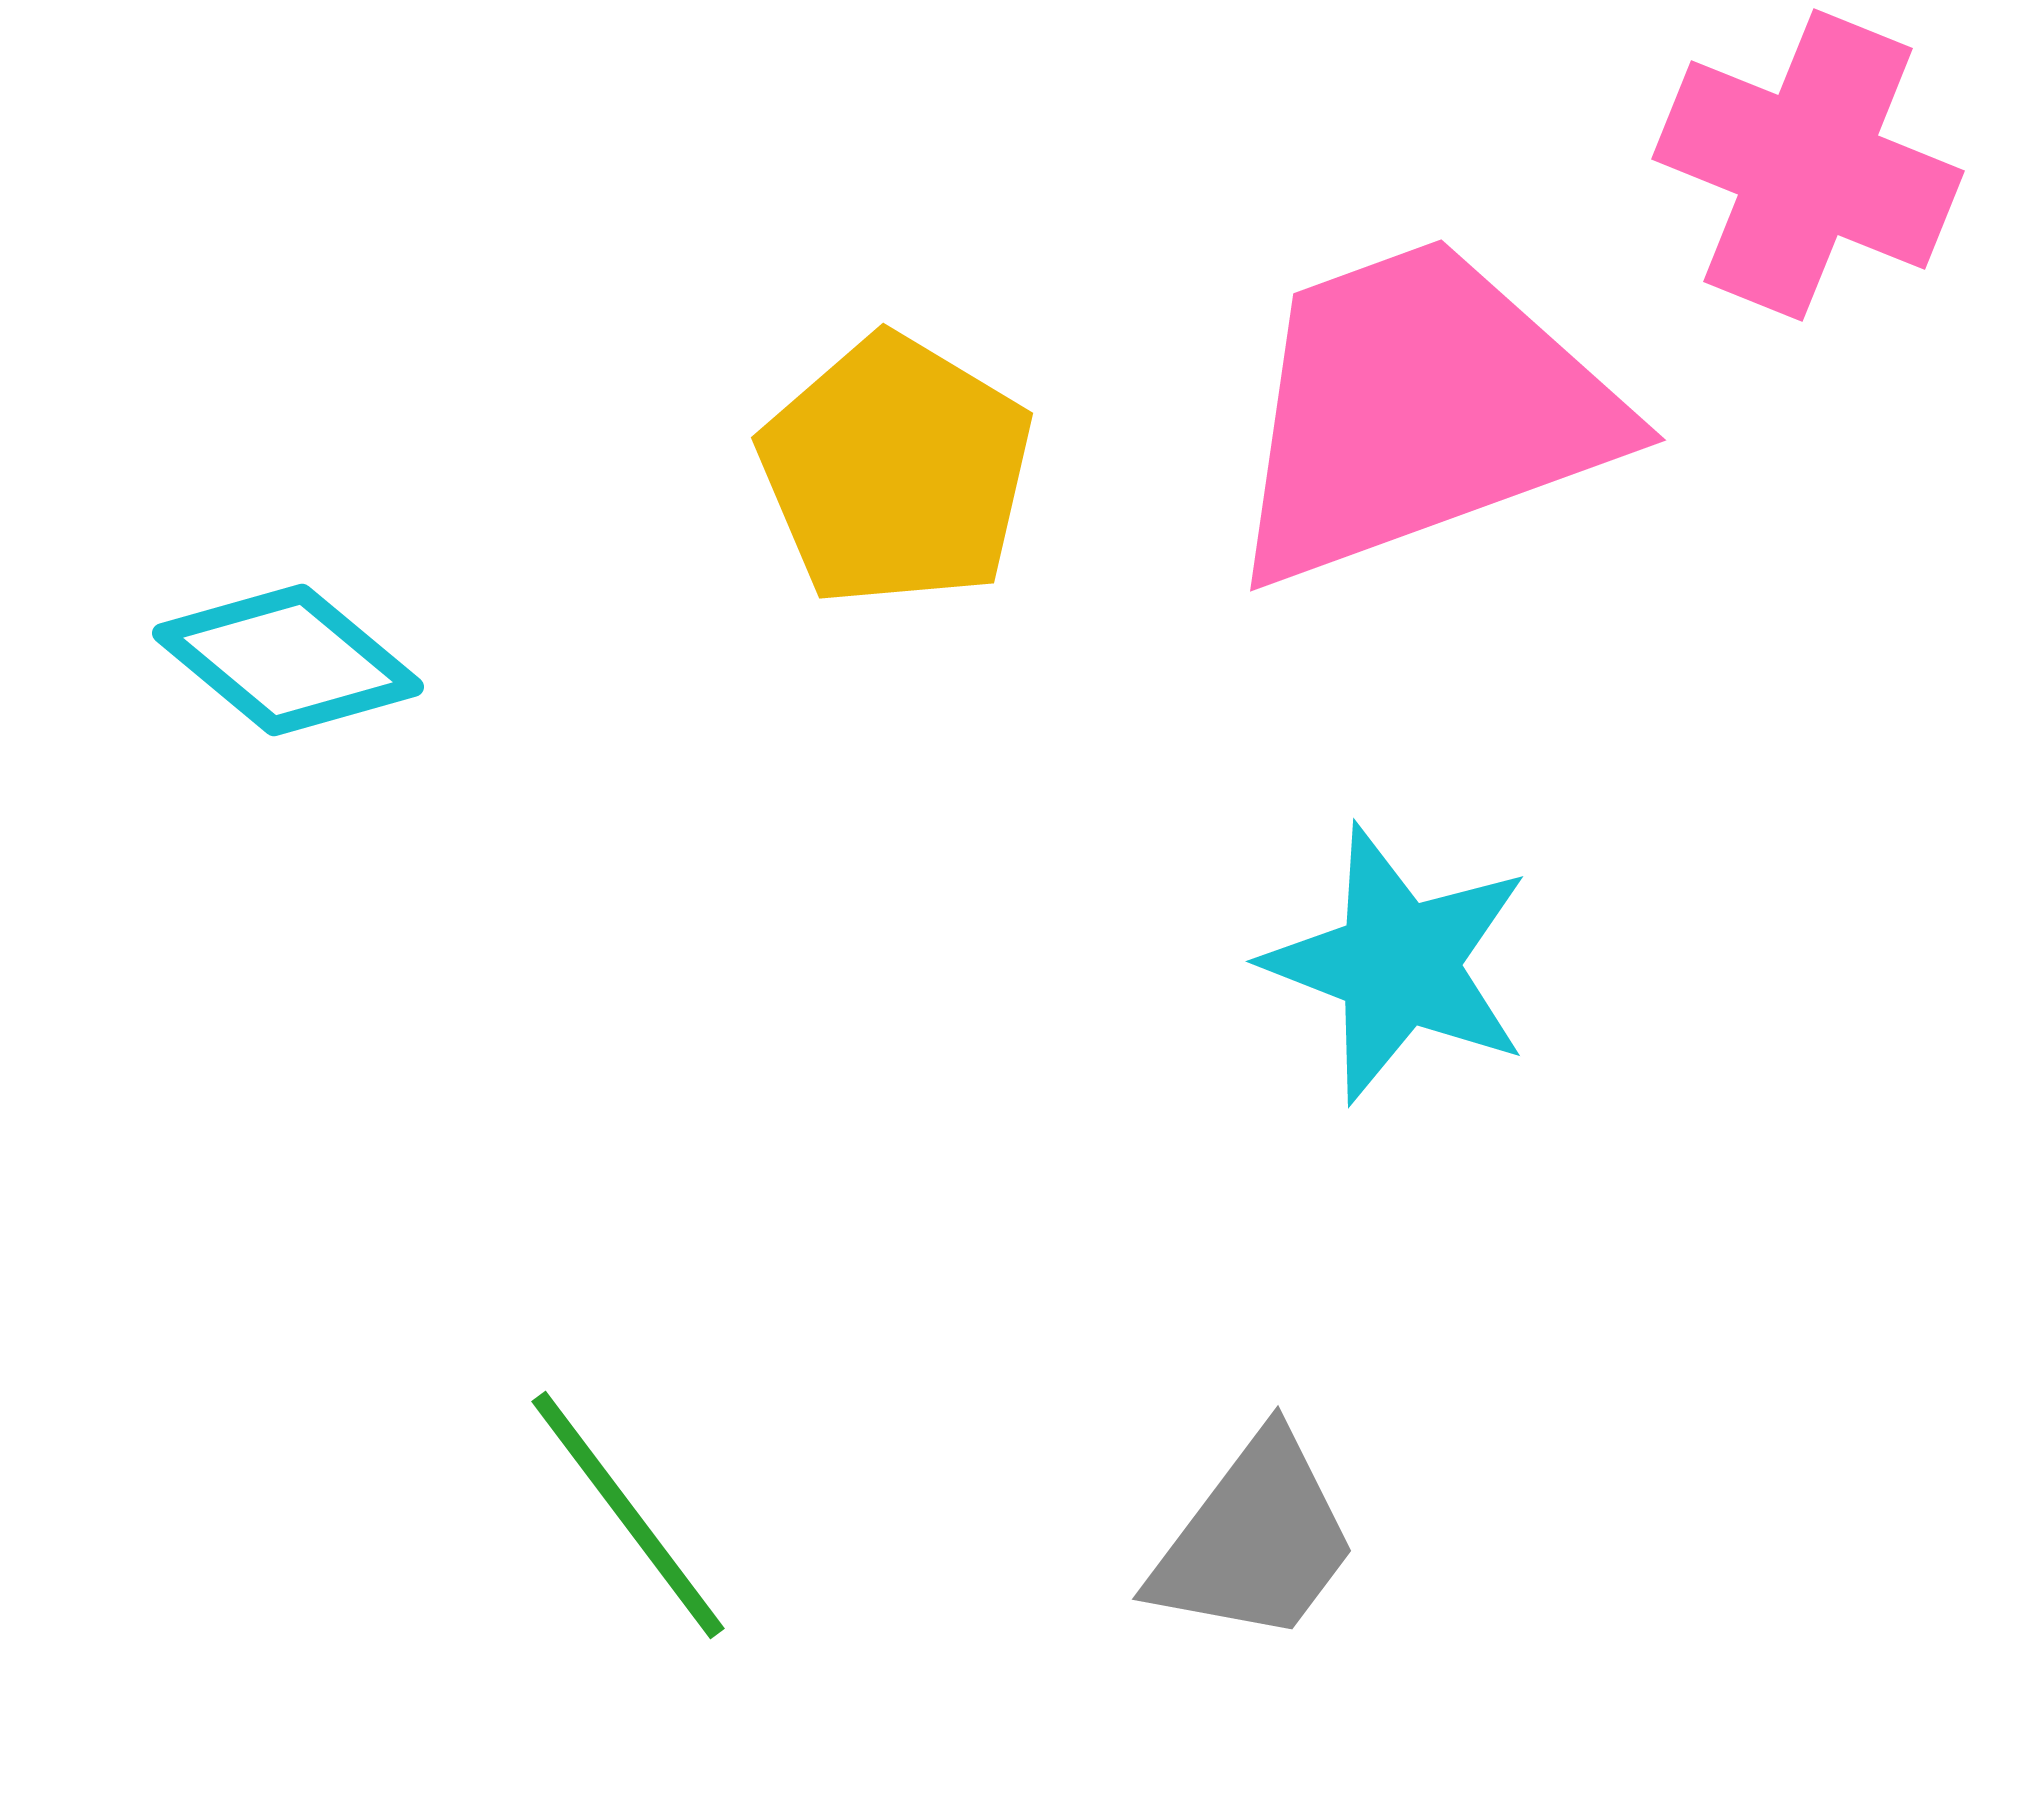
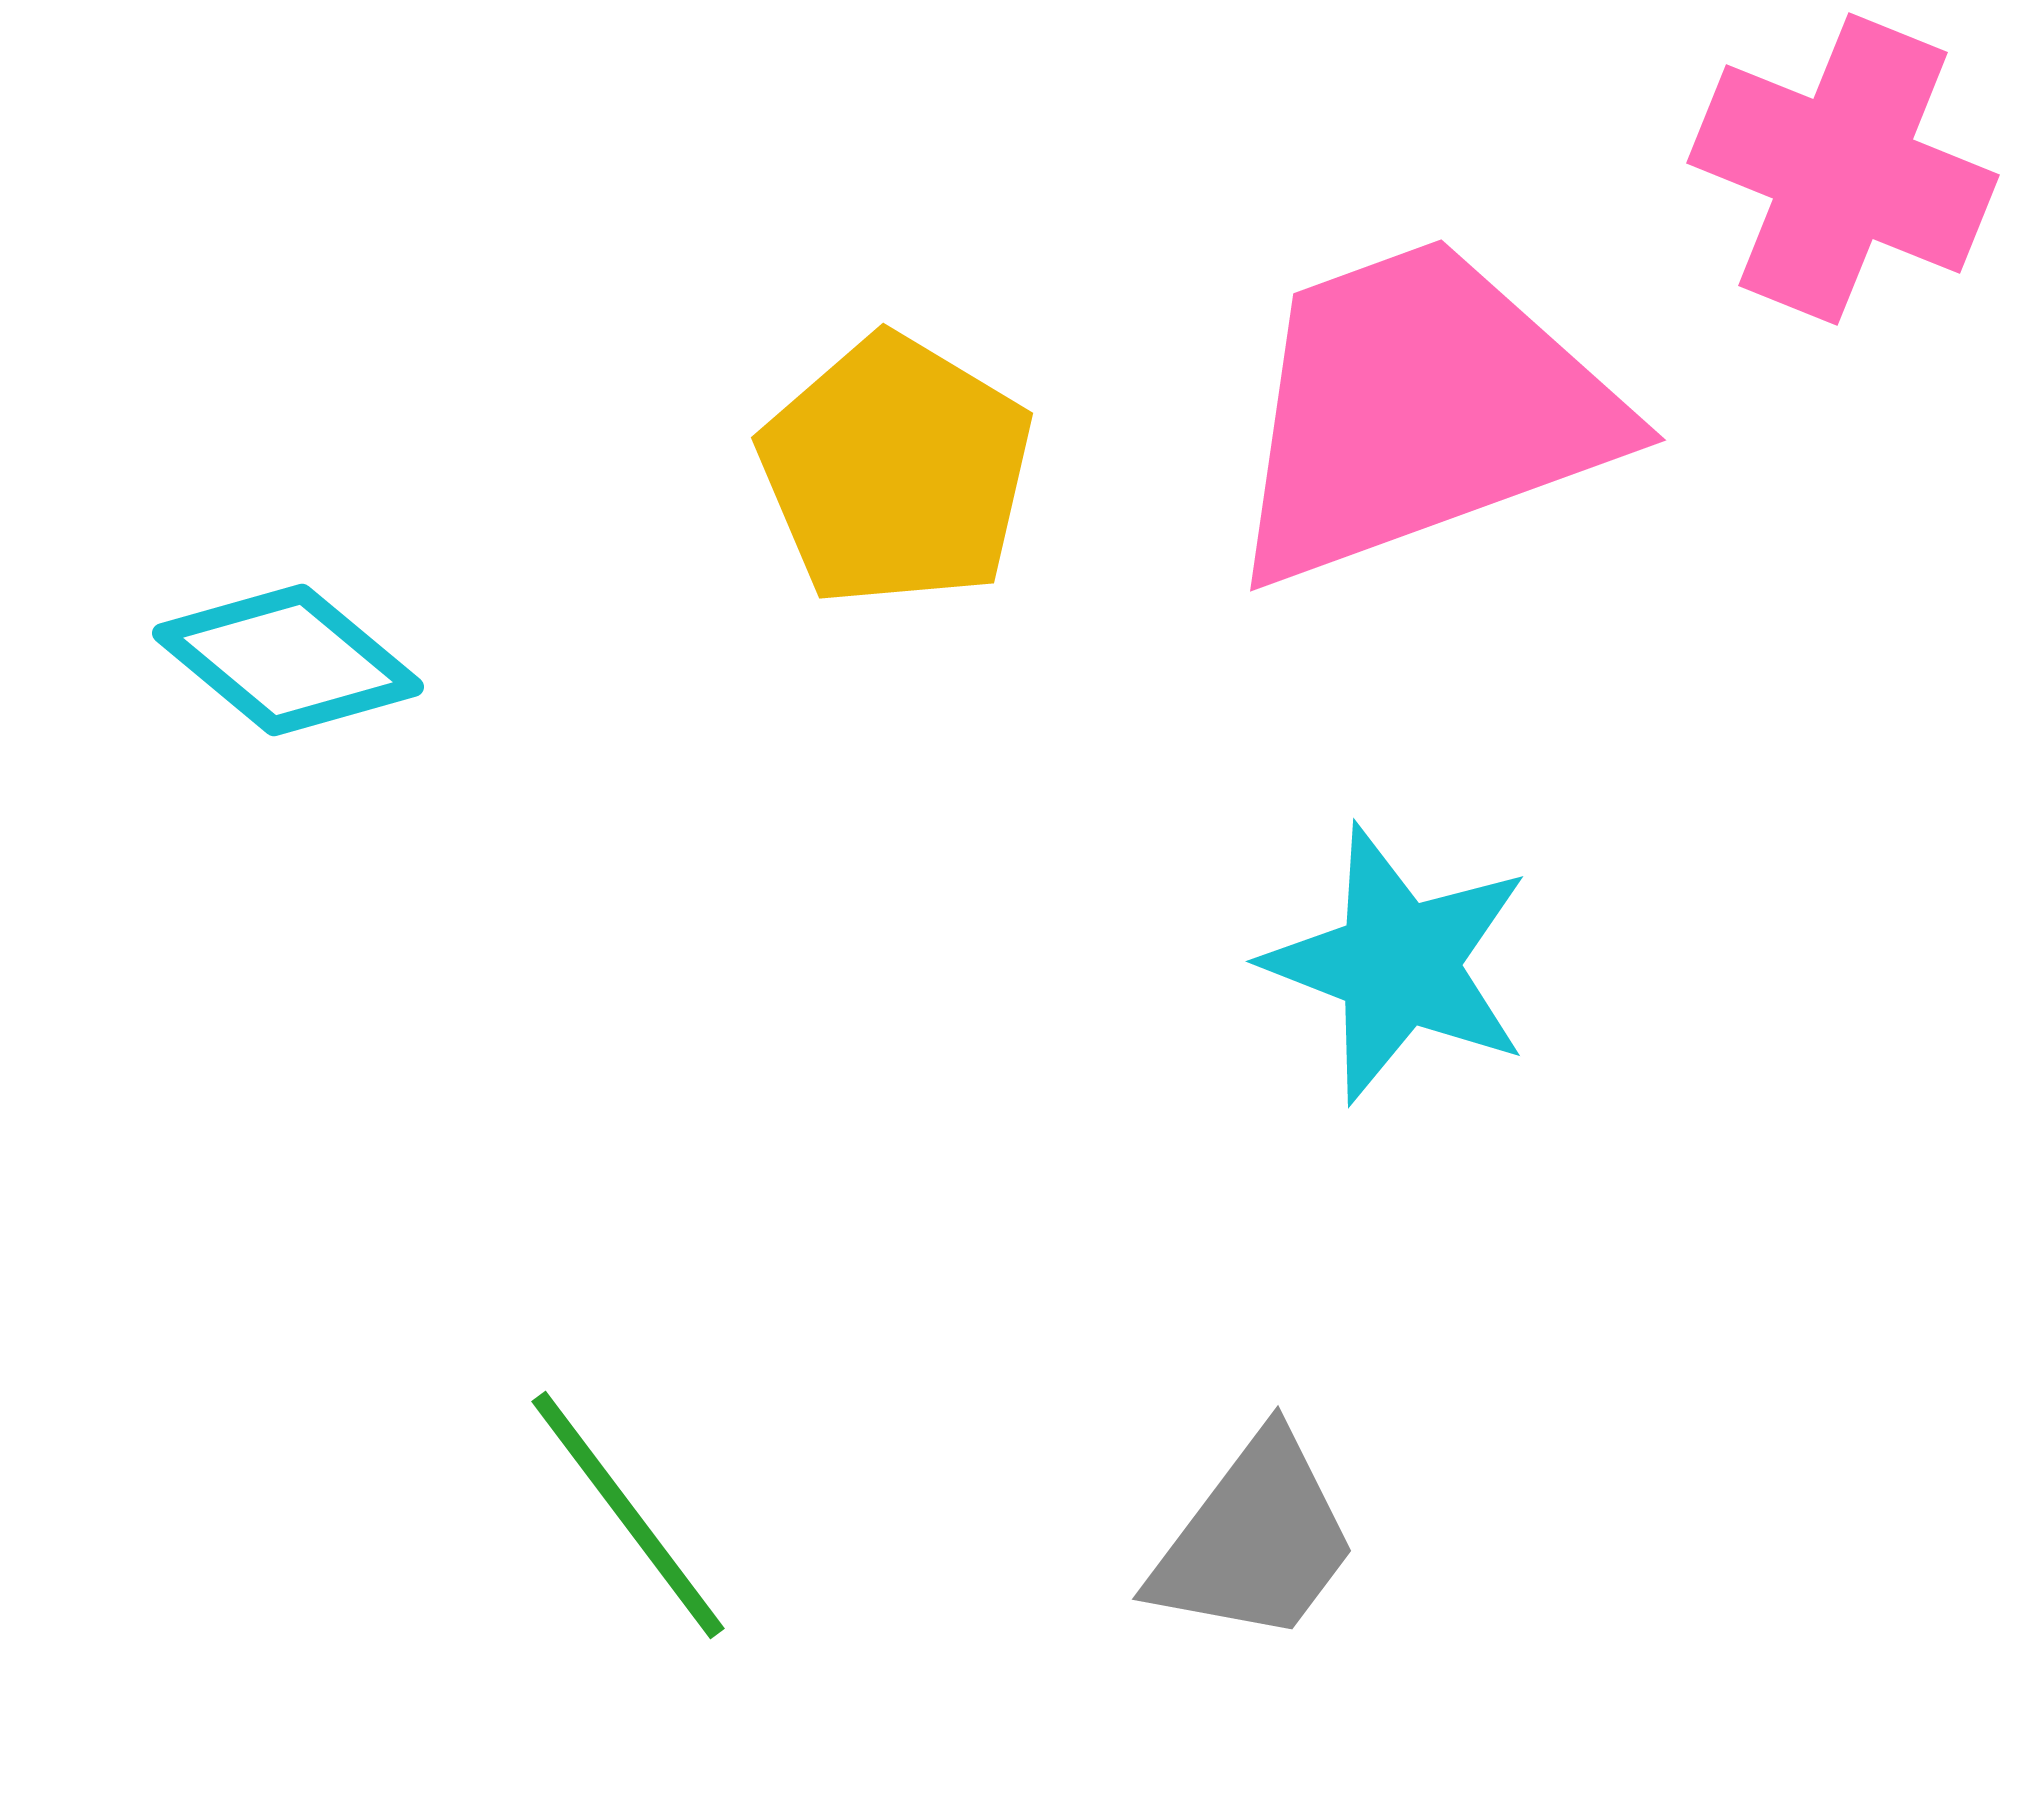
pink cross: moved 35 px right, 4 px down
